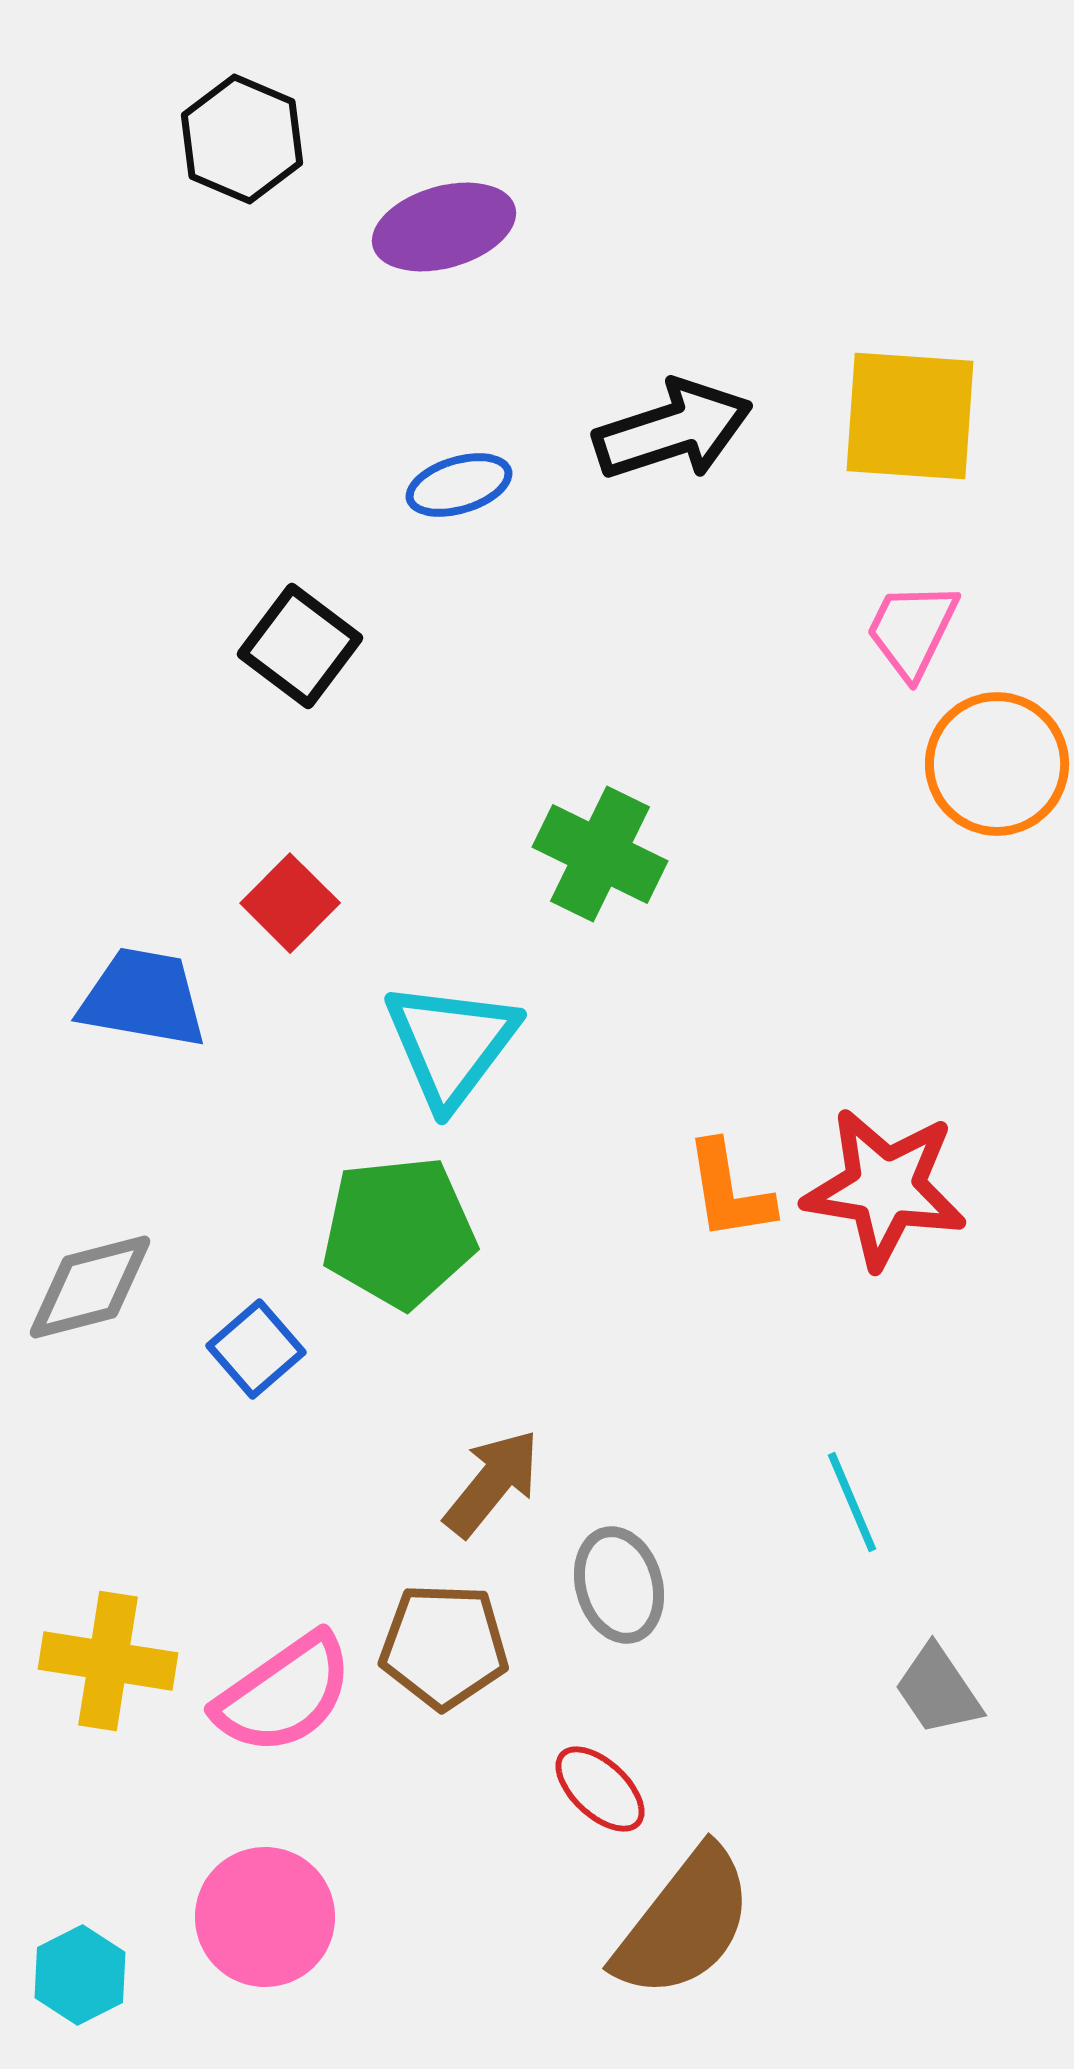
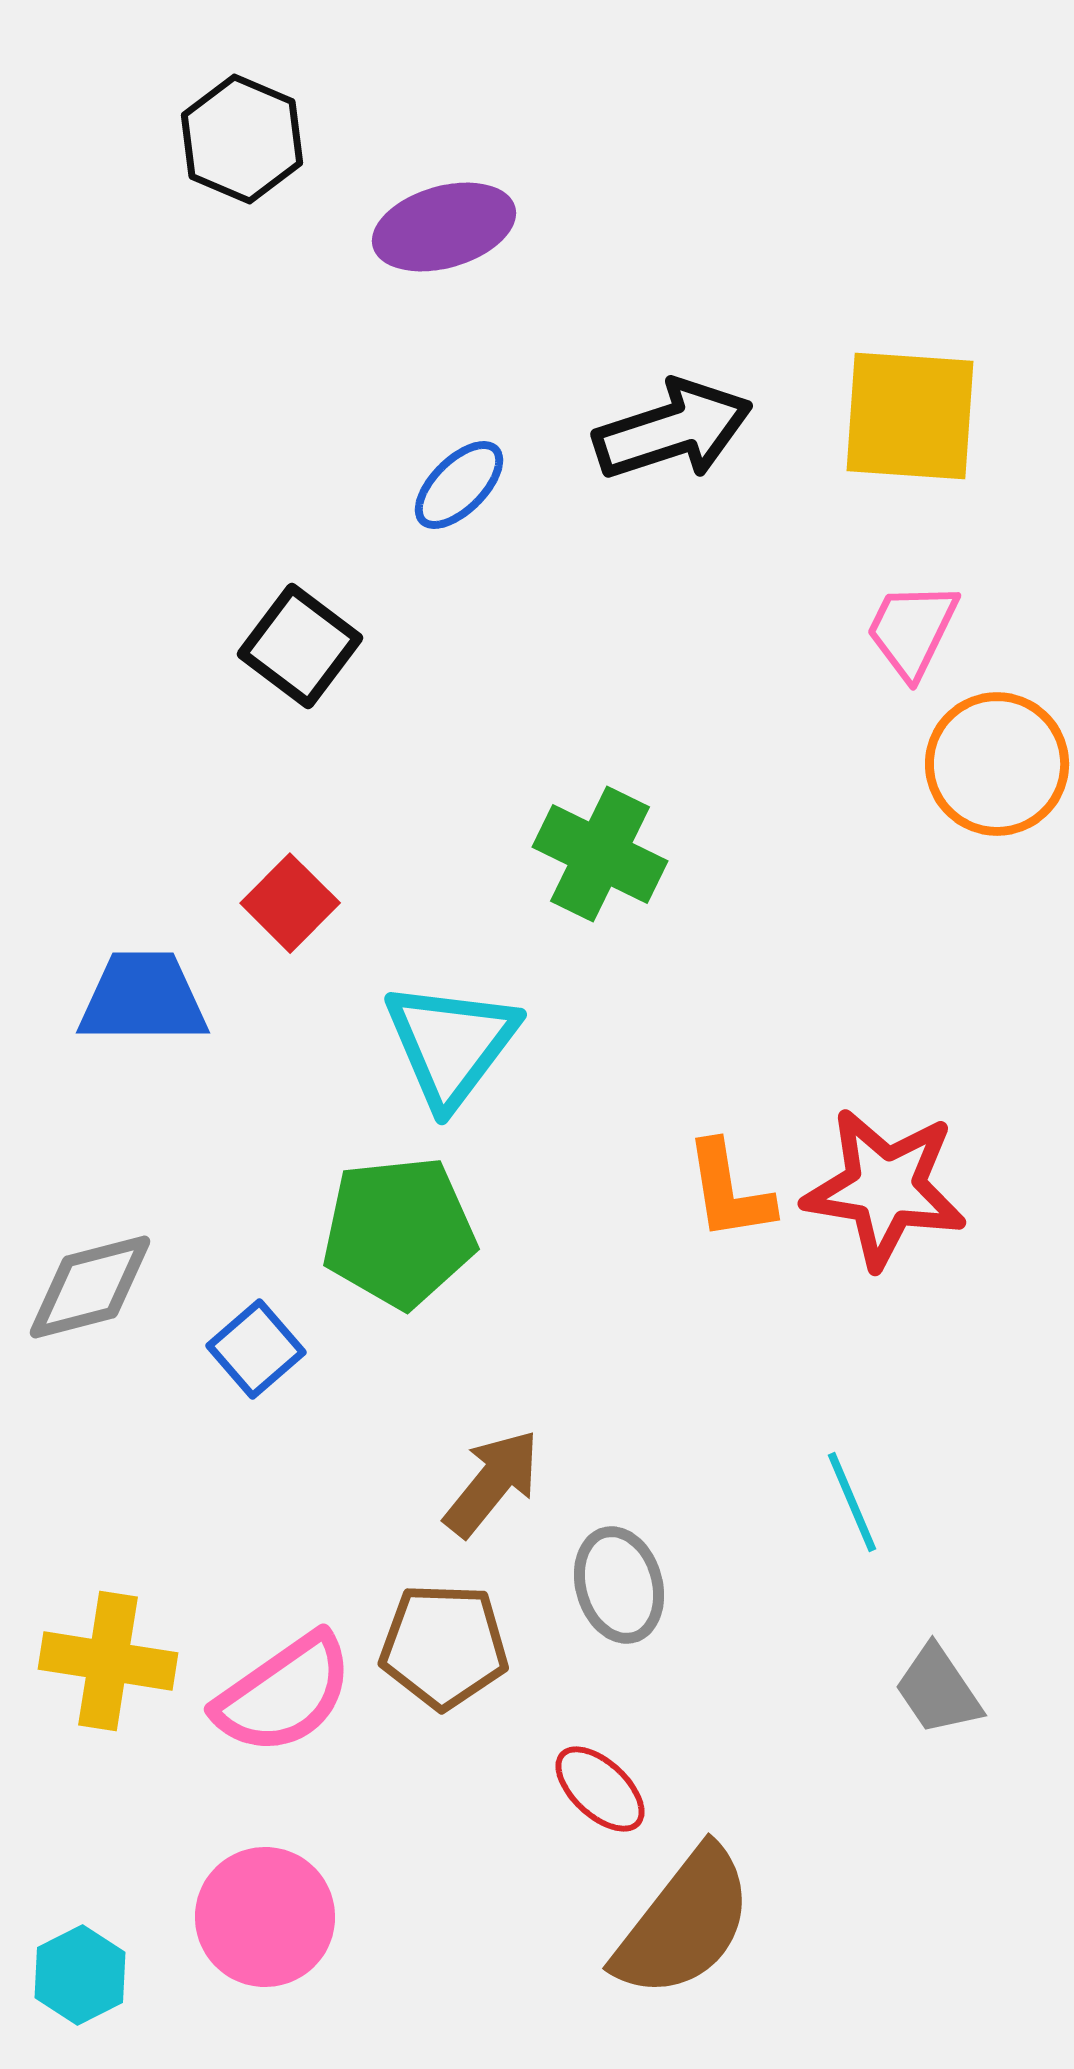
blue ellipse: rotated 28 degrees counterclockwise
blue trapezoid: rotated 10 degrees counterclockwise
